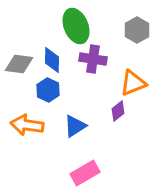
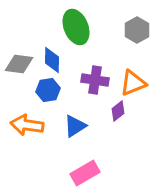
green ellipse: moved 1 px down
purple cross: moved 2 px right, 21 px down
blue hexagon: rotated 25 degrees clockwise
